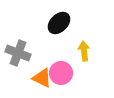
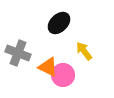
yellow arrow: rotated 30 degrees counterclockwise
pink circle: moved 2 px right, 2 px down
orange triangle: moved 6 px right, 11 px up
